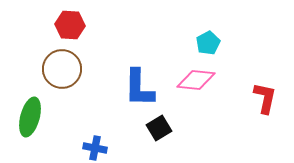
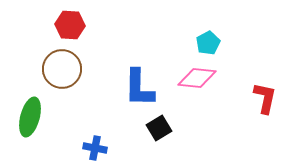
pink diamond: moved 1 px right, 2 px up
